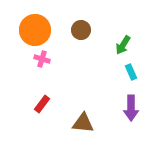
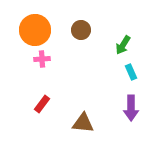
pink cross: rotated 21 degrees counterclockwise
